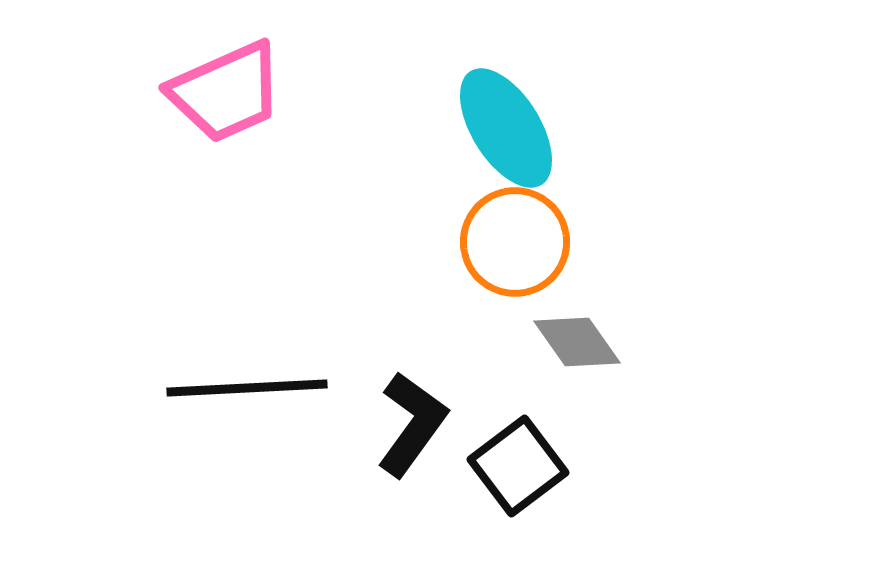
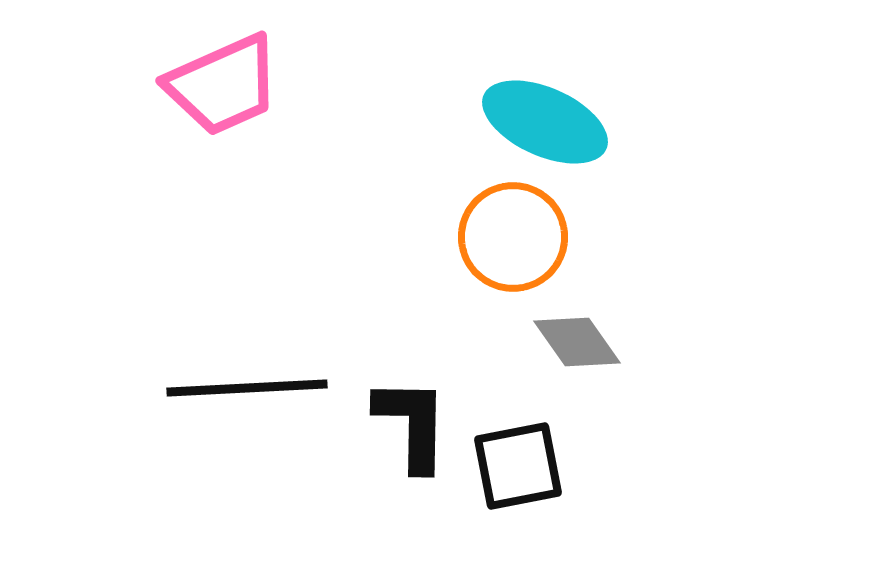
pink trapezoid: moved 3 px left, 7 px up
cyan ellipse: moved 39 px right, 6 px up; rotated 34 degrees counterclockwise
orange circle: moved 2 px left, 5 px up
black L-shape: rotated 35 degrees counterclockwise
black square: rotated 26 degrees clockwise
